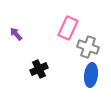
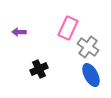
purple arrow: moved 3 px right, 2 px up; rotated 48 degrees counterclockwise
gray cross: rotated 15 degrees clockwise
blue ellipse: rotated 35 degrees counterclockwise
